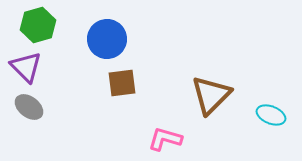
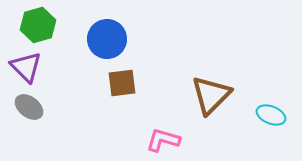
pink L-shape: moved 2 px left, 1 px down
